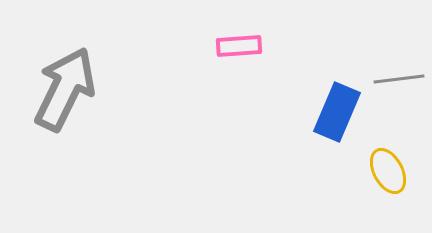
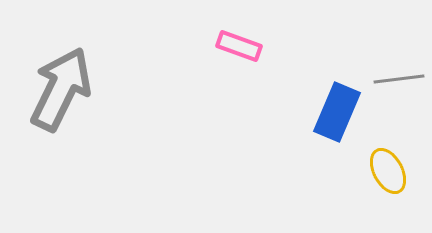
pink rectangle: rotated 24 degrees clockwise
gray arrow: moved 4 px left
